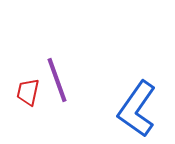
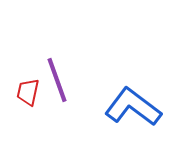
blue L-shape: moved 4 px left, 2 px up; rotated 92 degrees clockwise
